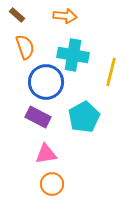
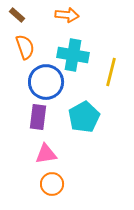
orange arrow: moved 2 px right, 1 px up
purple rectangle: rotated 70 degrees clockwise
